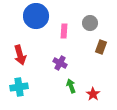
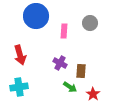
brown rectangle: moved 20 px left, 24 px down; rotated 16 degrees counterclockwise
green arrow: moved 1 px left, 1 px down; rotated 144 degrees clockwise
